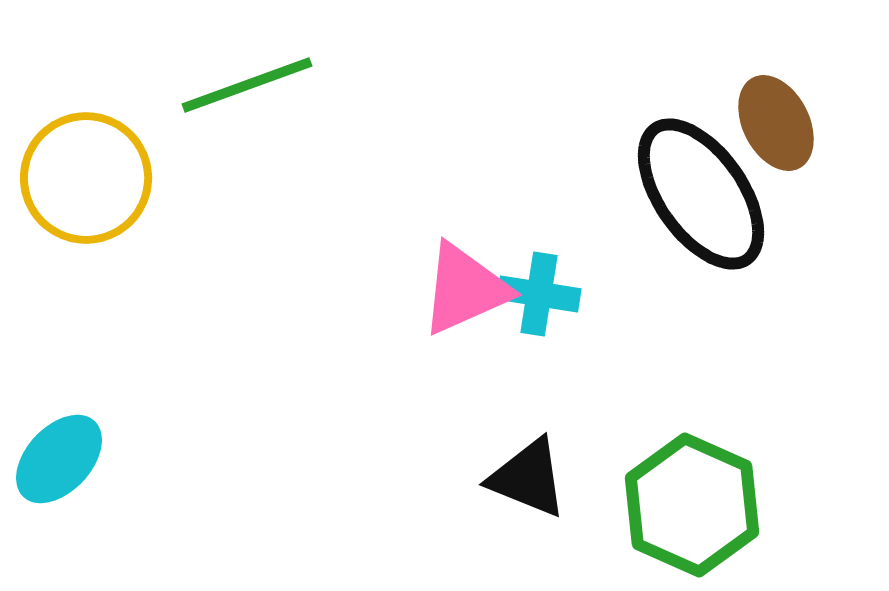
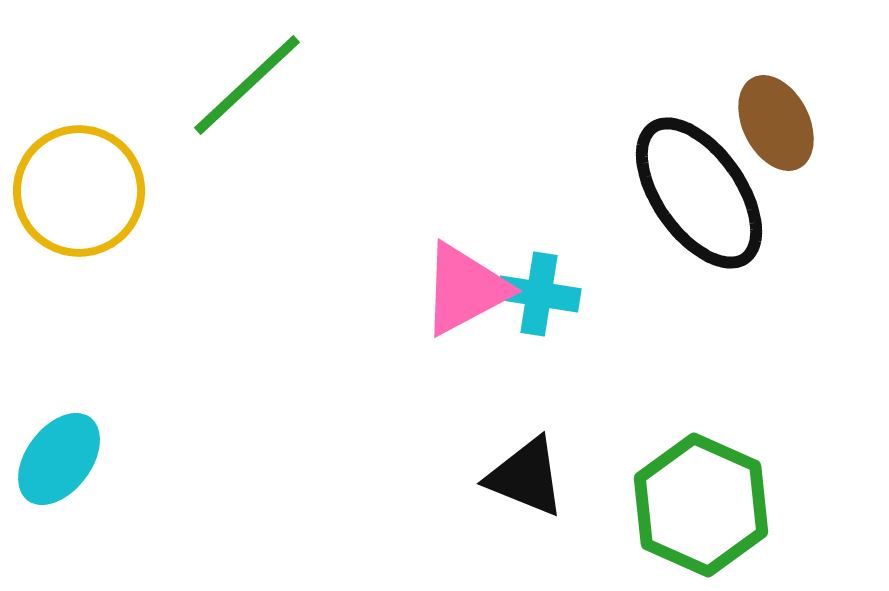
green line: rotated 23 degrees counterclockwise
yellow circle: moved 7 px left, 13 px down
black ellipse: moved 2 px left, 1 px up
pink triangle: rotated 4 degrees counterclockwise
cyan ellipse: rotated 6 degrees counterclockwise
black triangle: moved 2 px left, 1 px up
green hexagon: moved 9 px right
